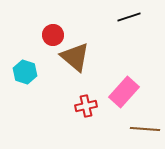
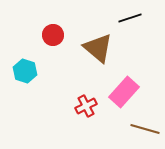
black line: moved 1 px right, 1 px down
brown triangle: moved 23 px right, 9 px up
cyan hexagon: moved 1 px up
red cross: rotated 15 degrees counterclockwise
brown line: rotated 12 degrees clockwise
